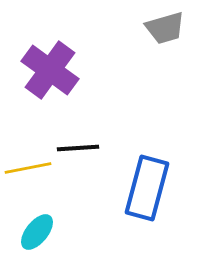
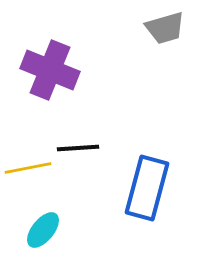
purple cross: rotated 14 degrees counterclockwise
cyan ellipse: moved 6 px right, 2 px up
